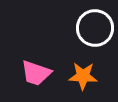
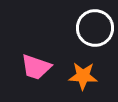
pink trapezoid: moved 6 px up
